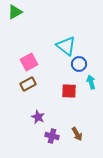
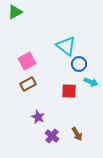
pink square: moved 2 px left, 1 px up
cyan arrow: rotated 128 degrees clockwise
purple cross: rotated 24 degrees clockwise
